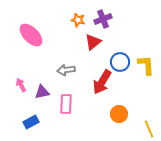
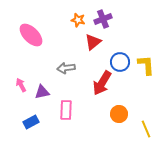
gray arrow: moved 2 px up
red arrow: moved 1 px down
pink rectangle: moved 6 px down
yellow line: moved 3 px left
